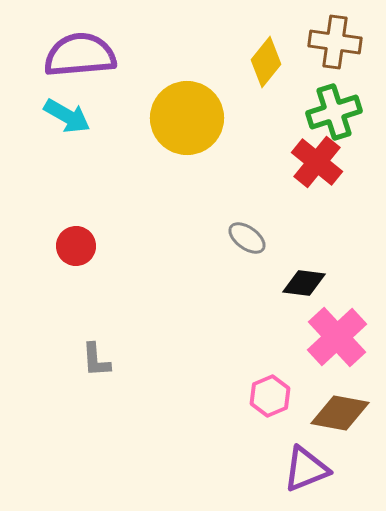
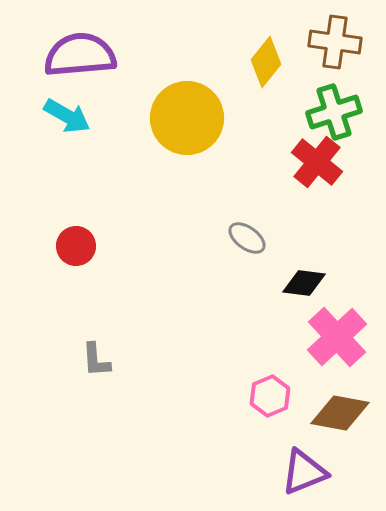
purple triangle: moved 2 px left, 3 px down
